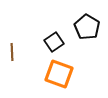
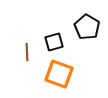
black square: rotated 18 degrees clockwise
brown line: moved 15 px right
